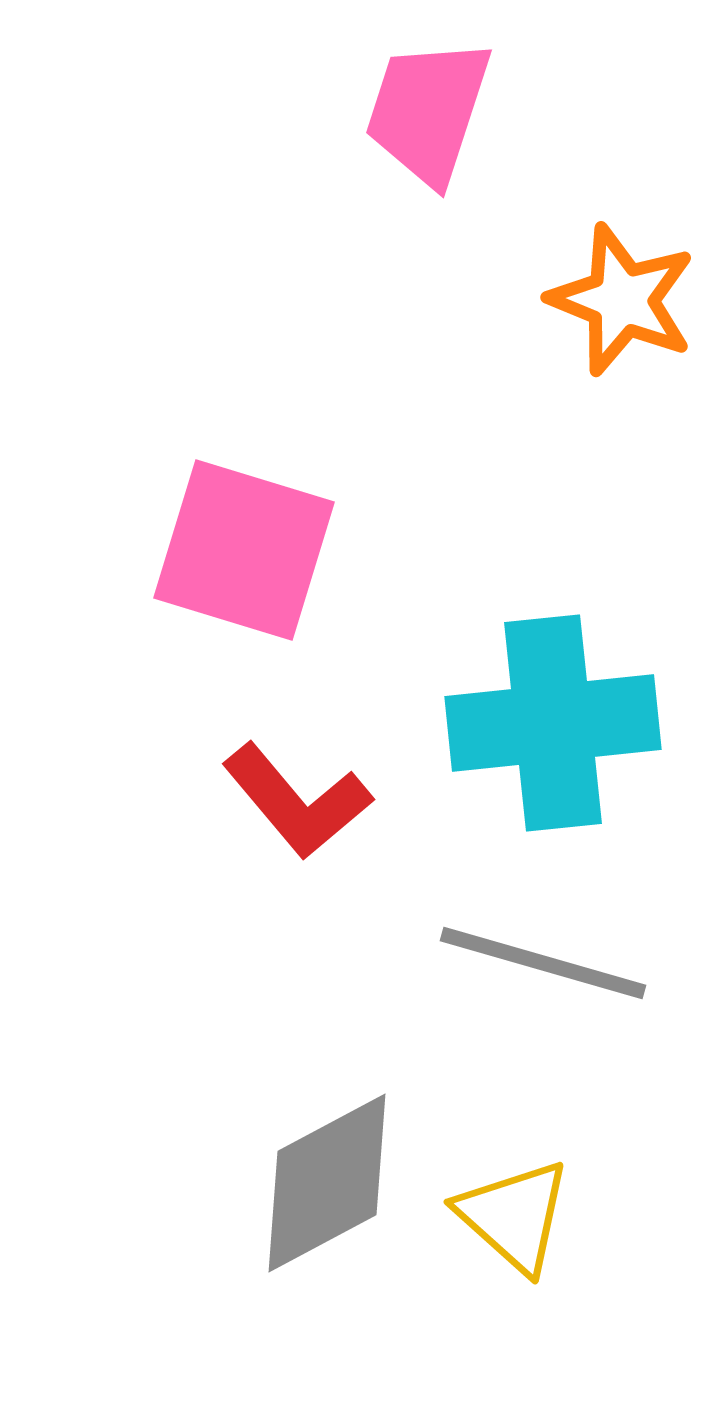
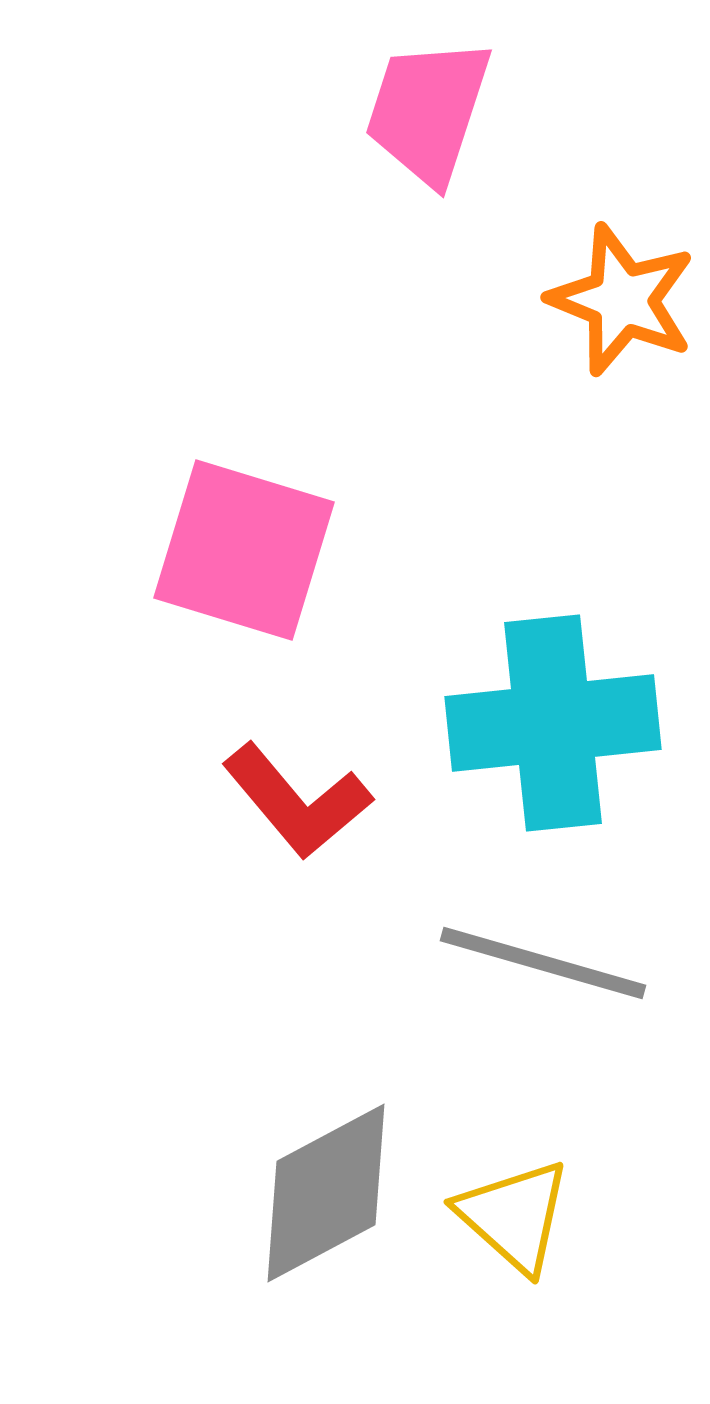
gray diamond: moved 1 px left, 10 px down
